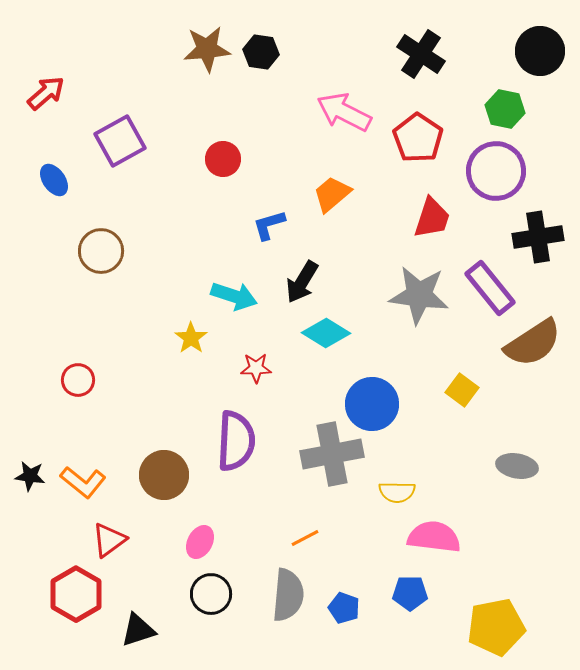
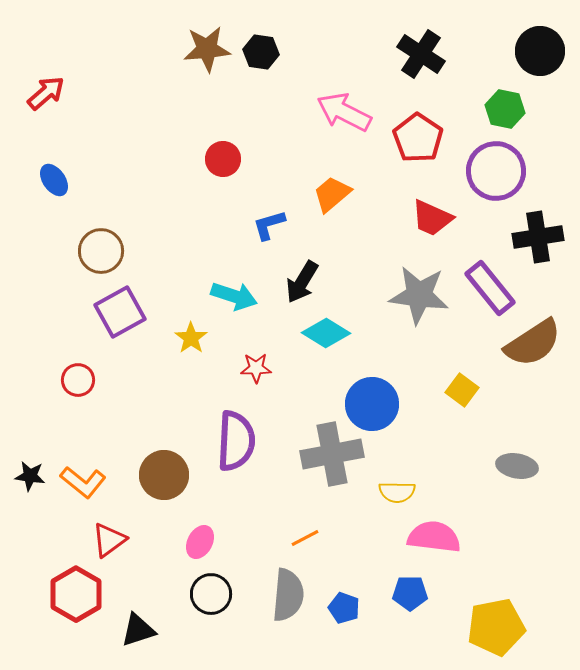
purple square at (120, 141): moved 171 px down
red trapezoid at (432, 218): rotated 96 degrees clockwise
